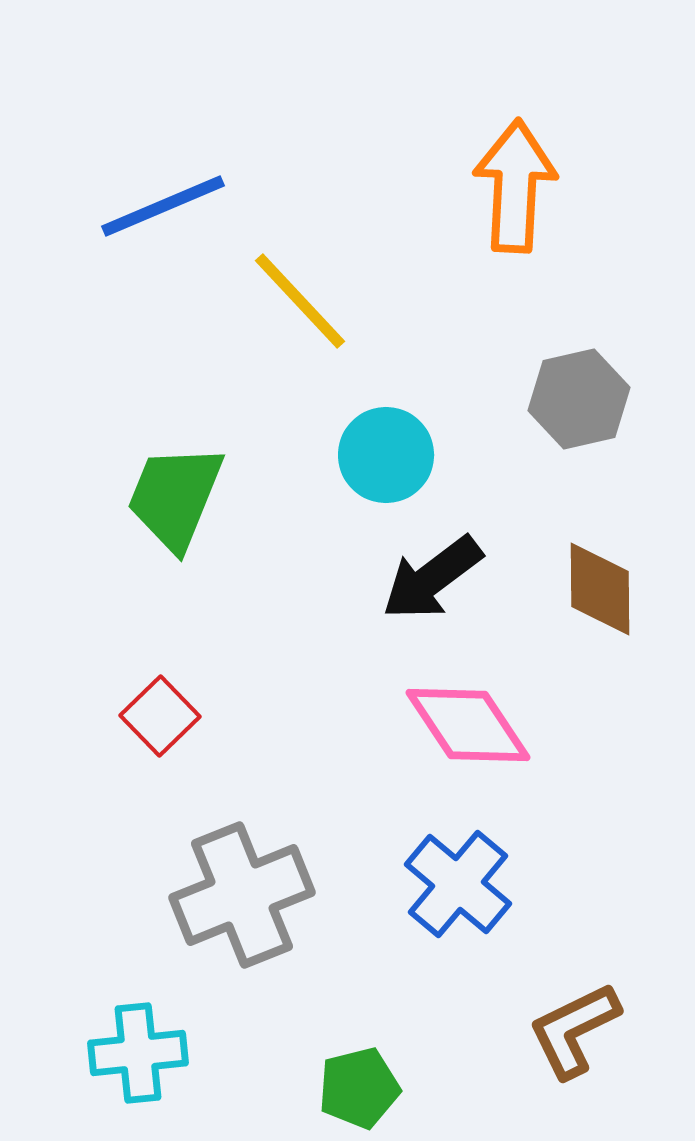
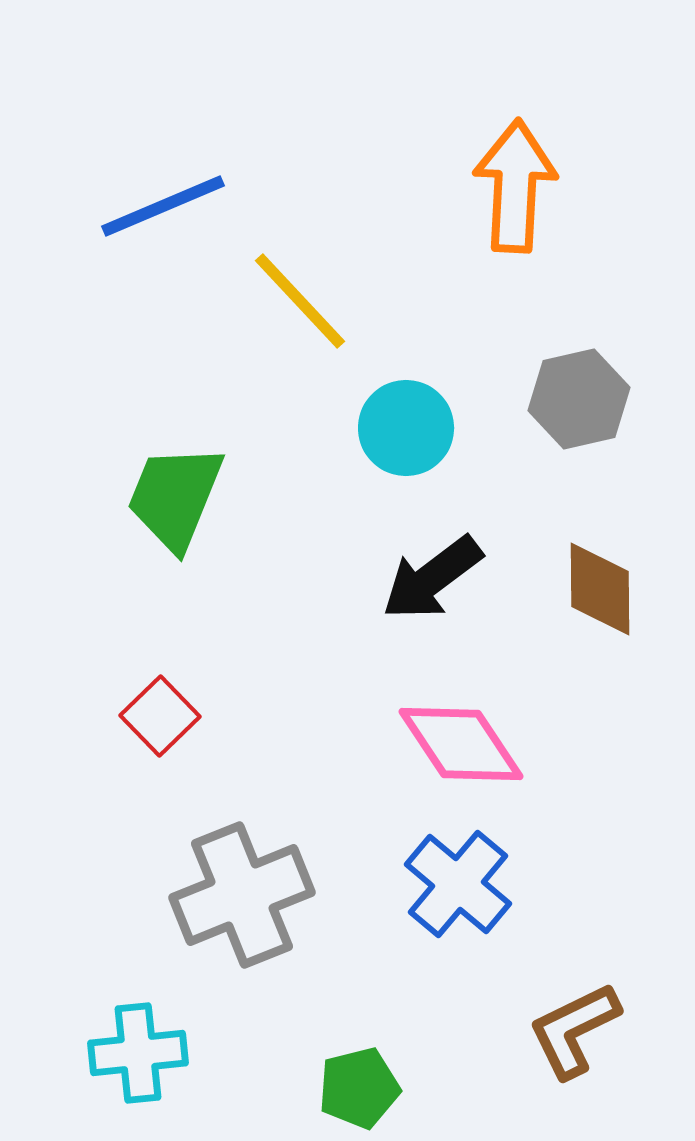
cyan circle: moved 20 px right, 27 px up
pink diamond: moved 7 px left, 19 px down
